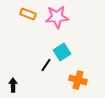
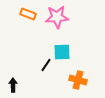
cyan square: rotated 30 degrees clockwise
